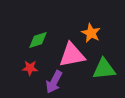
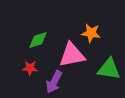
orange star: rotated 18 degrees counterclockwise
green triangle: moved 5 px right; rotated 15 degrees clockwise
